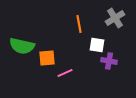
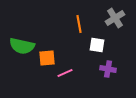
purple cross: moved 1 px left, 8 px down
